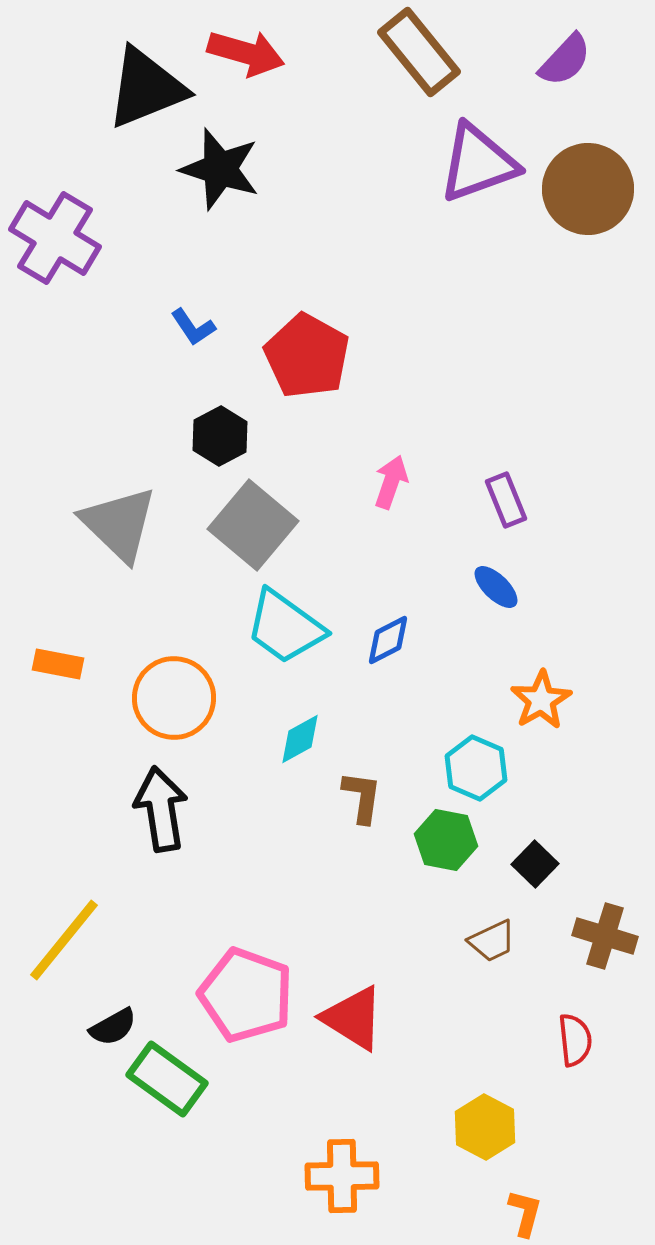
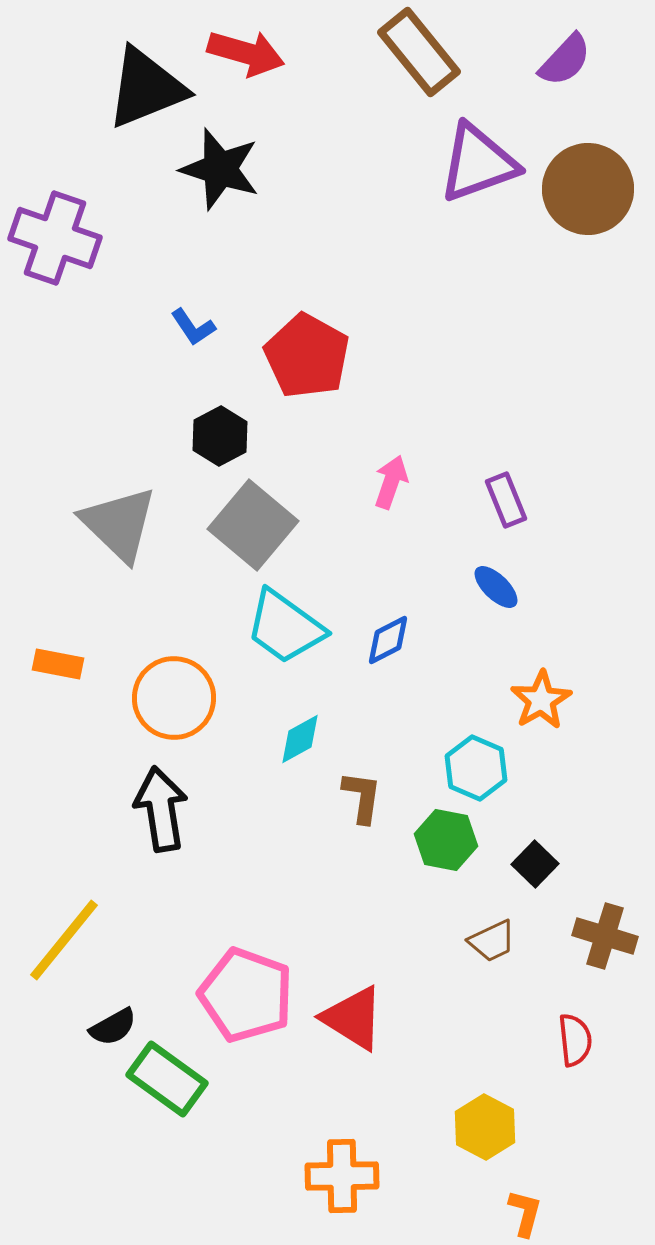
purple cross: rotated 12 degrees counterclockwise
